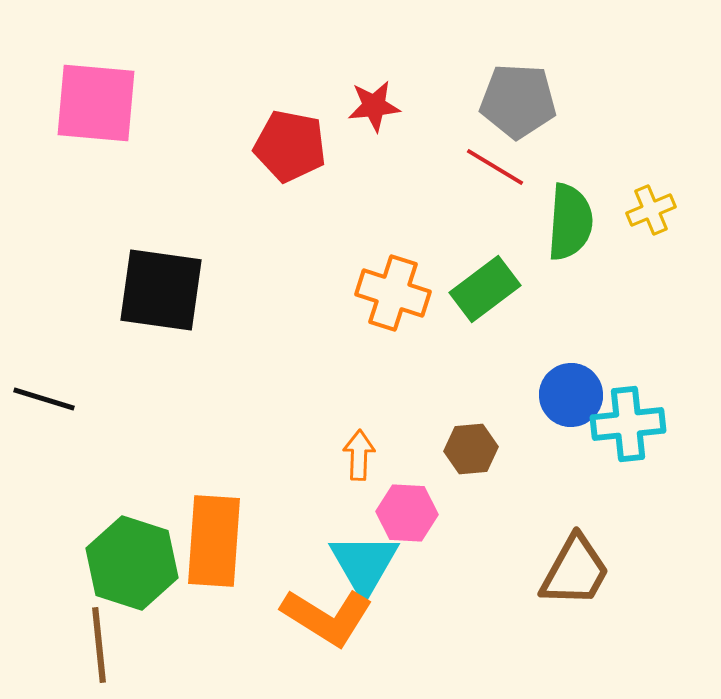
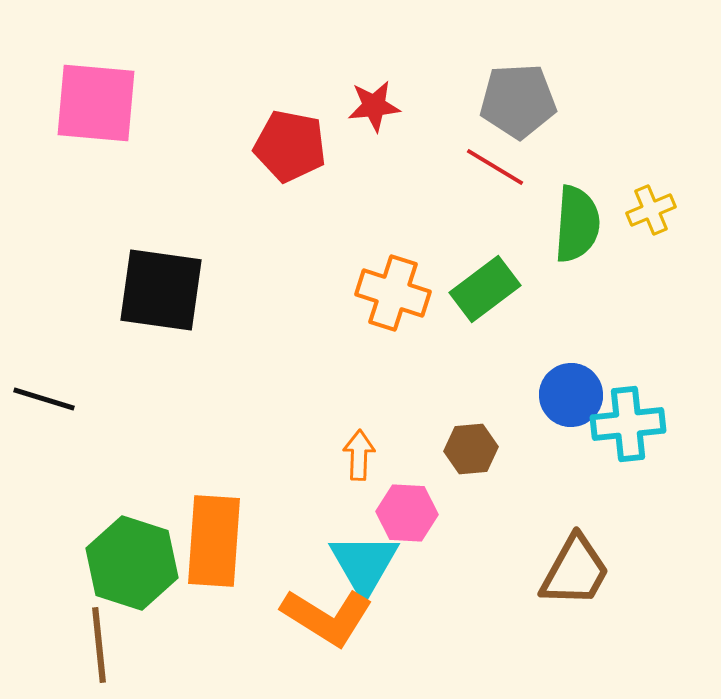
gray pentagon: rotated 6 degrees counterclockwise
green semicircle: moved 7 px right, 2 px down
